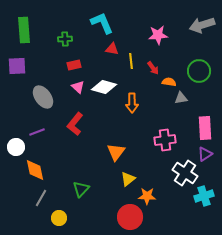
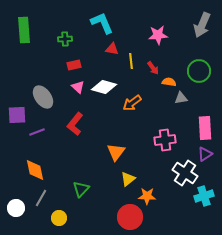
gray arrow: rotated 50 degrees counterclockwise
purple square: moved 49 px down
orange arrow: rotated 54 degrees clockwise
white circle: moved 61 px down
